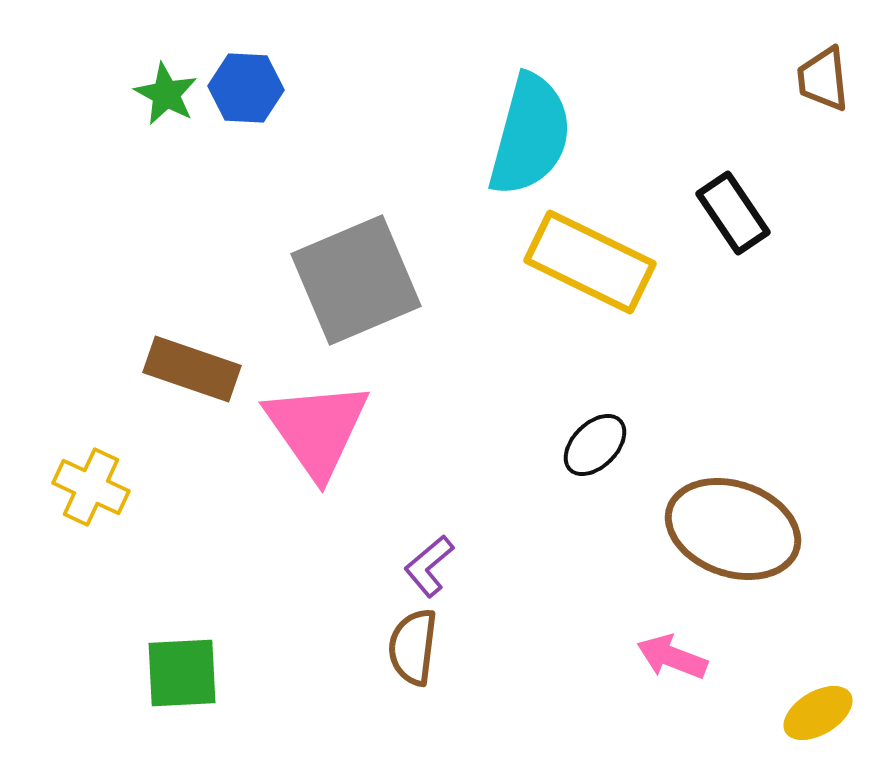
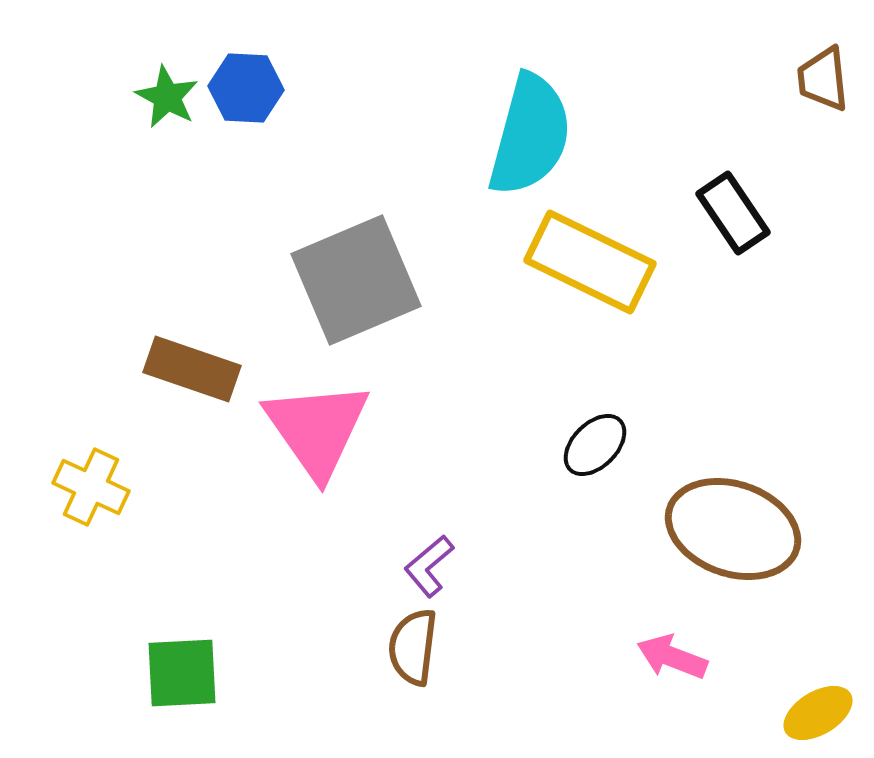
green star: moved 1 px right, 3 px down
